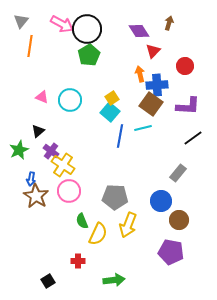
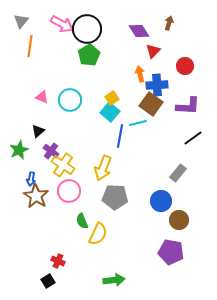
cyan line: moved 5 px left, 5 px up
yellow arrow: moved 25 px left, 57 px up
red cross: moved 20 px left; rotated 24 degrees clockwise
